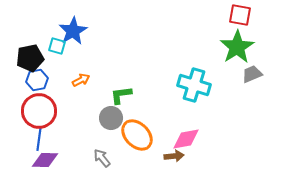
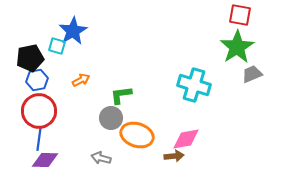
orange ellipse: rotated 28 degrees counterclockwise
gray arrow: moved 1 px left; rotated 36 degrees counterclockwise
